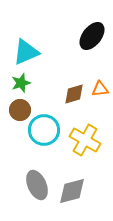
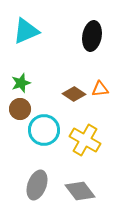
black ellipse: rotated 28 degrees counterclockwise
cyan triangle: moved 21 px up
brown diamond: rotated 50 degrees clockwise
brown circle: moved 1 px up
gray ellipse: rotated 44 degrees clockwise
gray diamond: moved 8 px right; rotated 68 degrees clockwise
